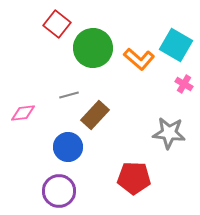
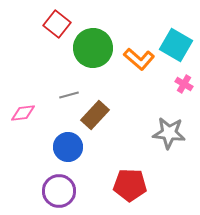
red pentagon: moved 4 px left, 7 px down
